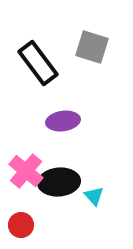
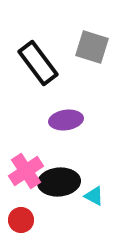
purple ellipse: moved 3 px right, 1 px up
pink cross: rotated 16 degrees clockwise
cyan triangle: rotated 20 degrees counterclockwise
red circle: moved 5 px up
